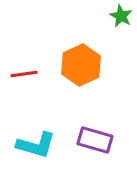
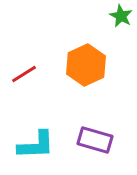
orange hexagon: moved 5 px right
red line: rotated 24 degrees counterclockwise
cyan L-shape: rotated 18 degrees counterclockwise
